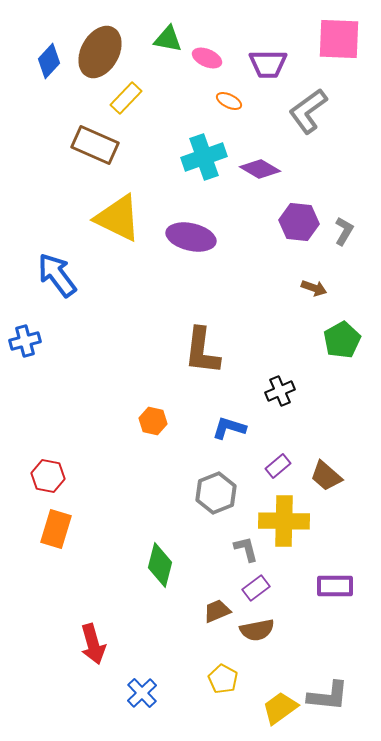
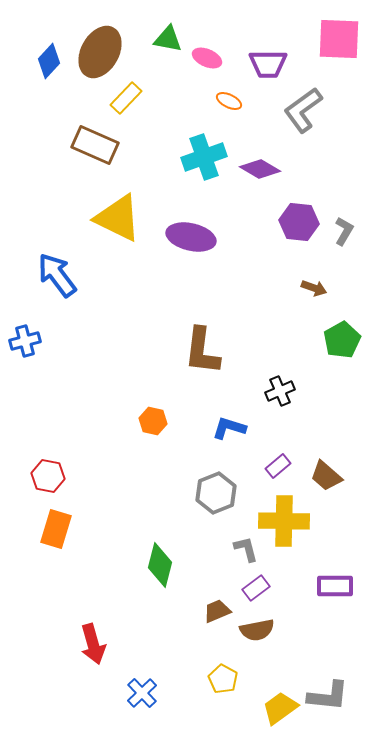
gray L-shape at (308, 111): moved 5 px left, 1 px up
